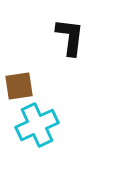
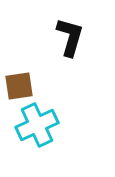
black L-shape: rotated 9 degrees clockwise
